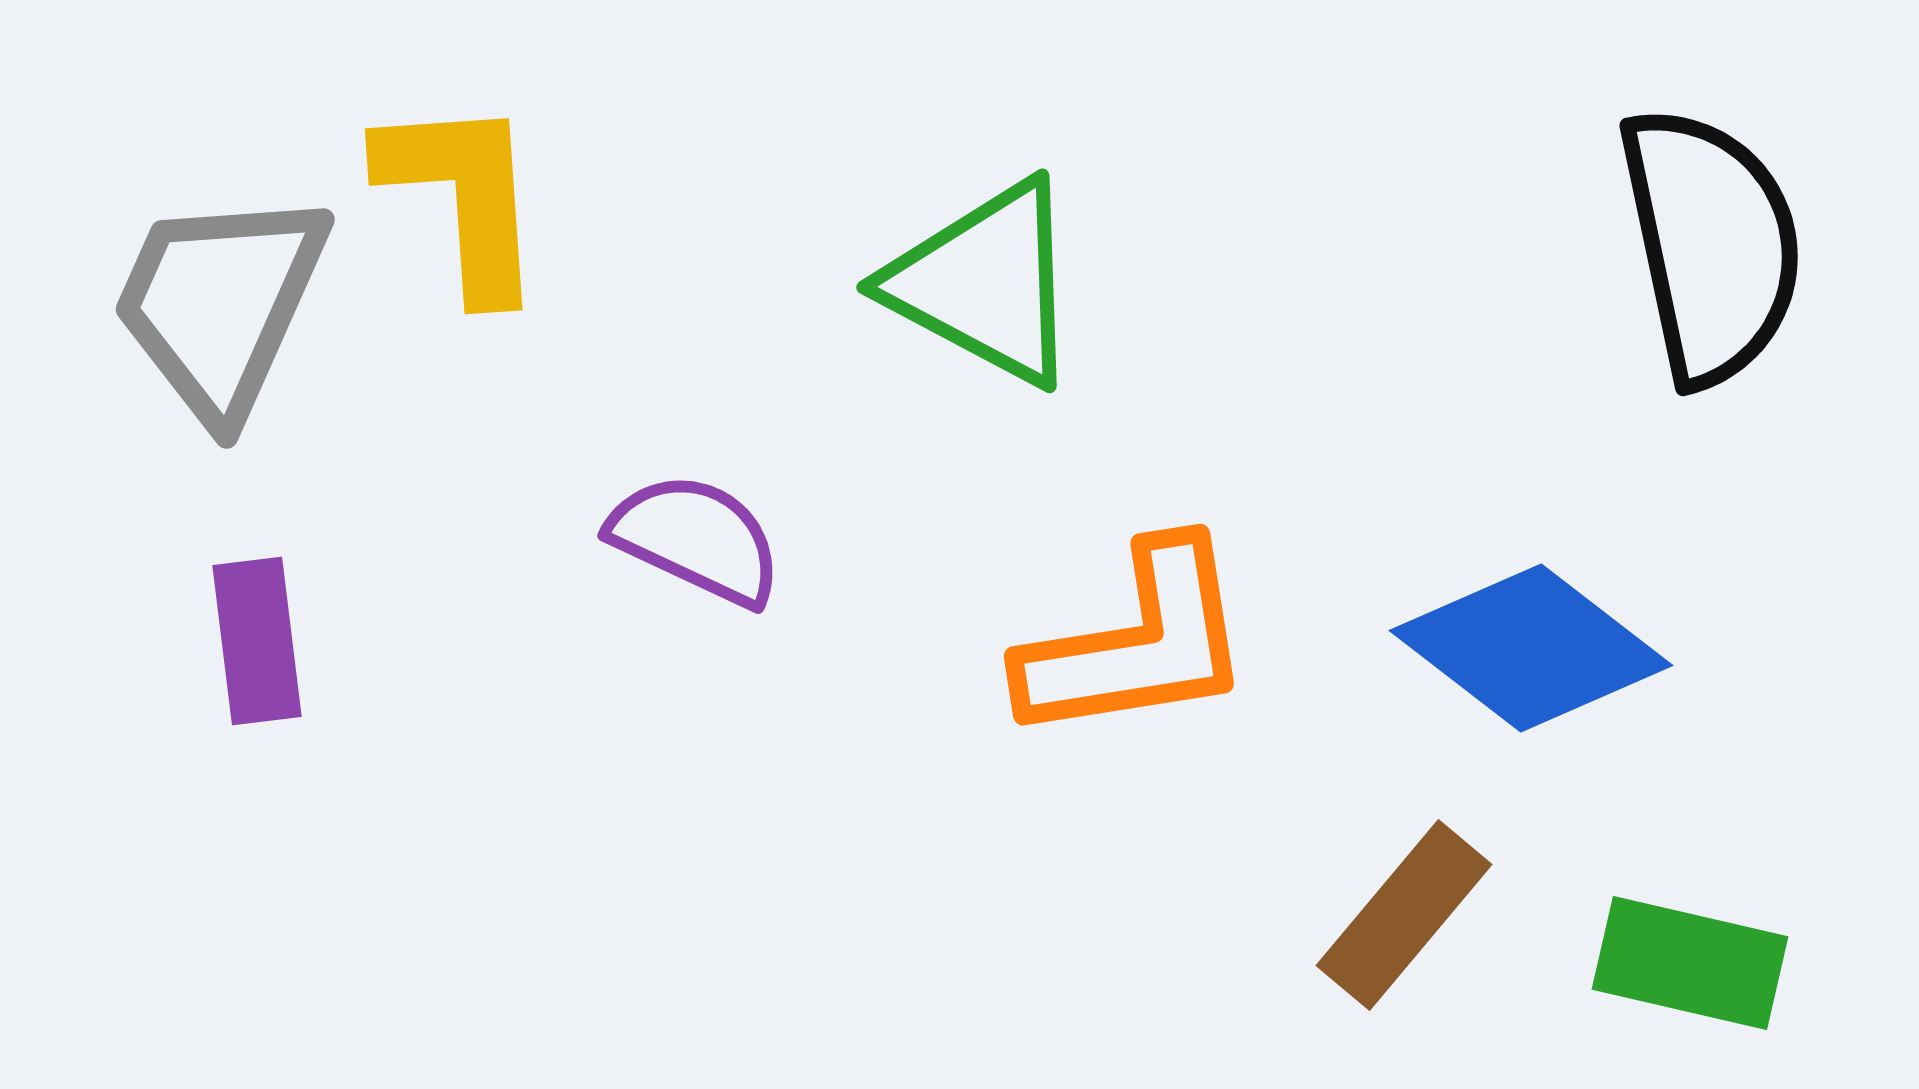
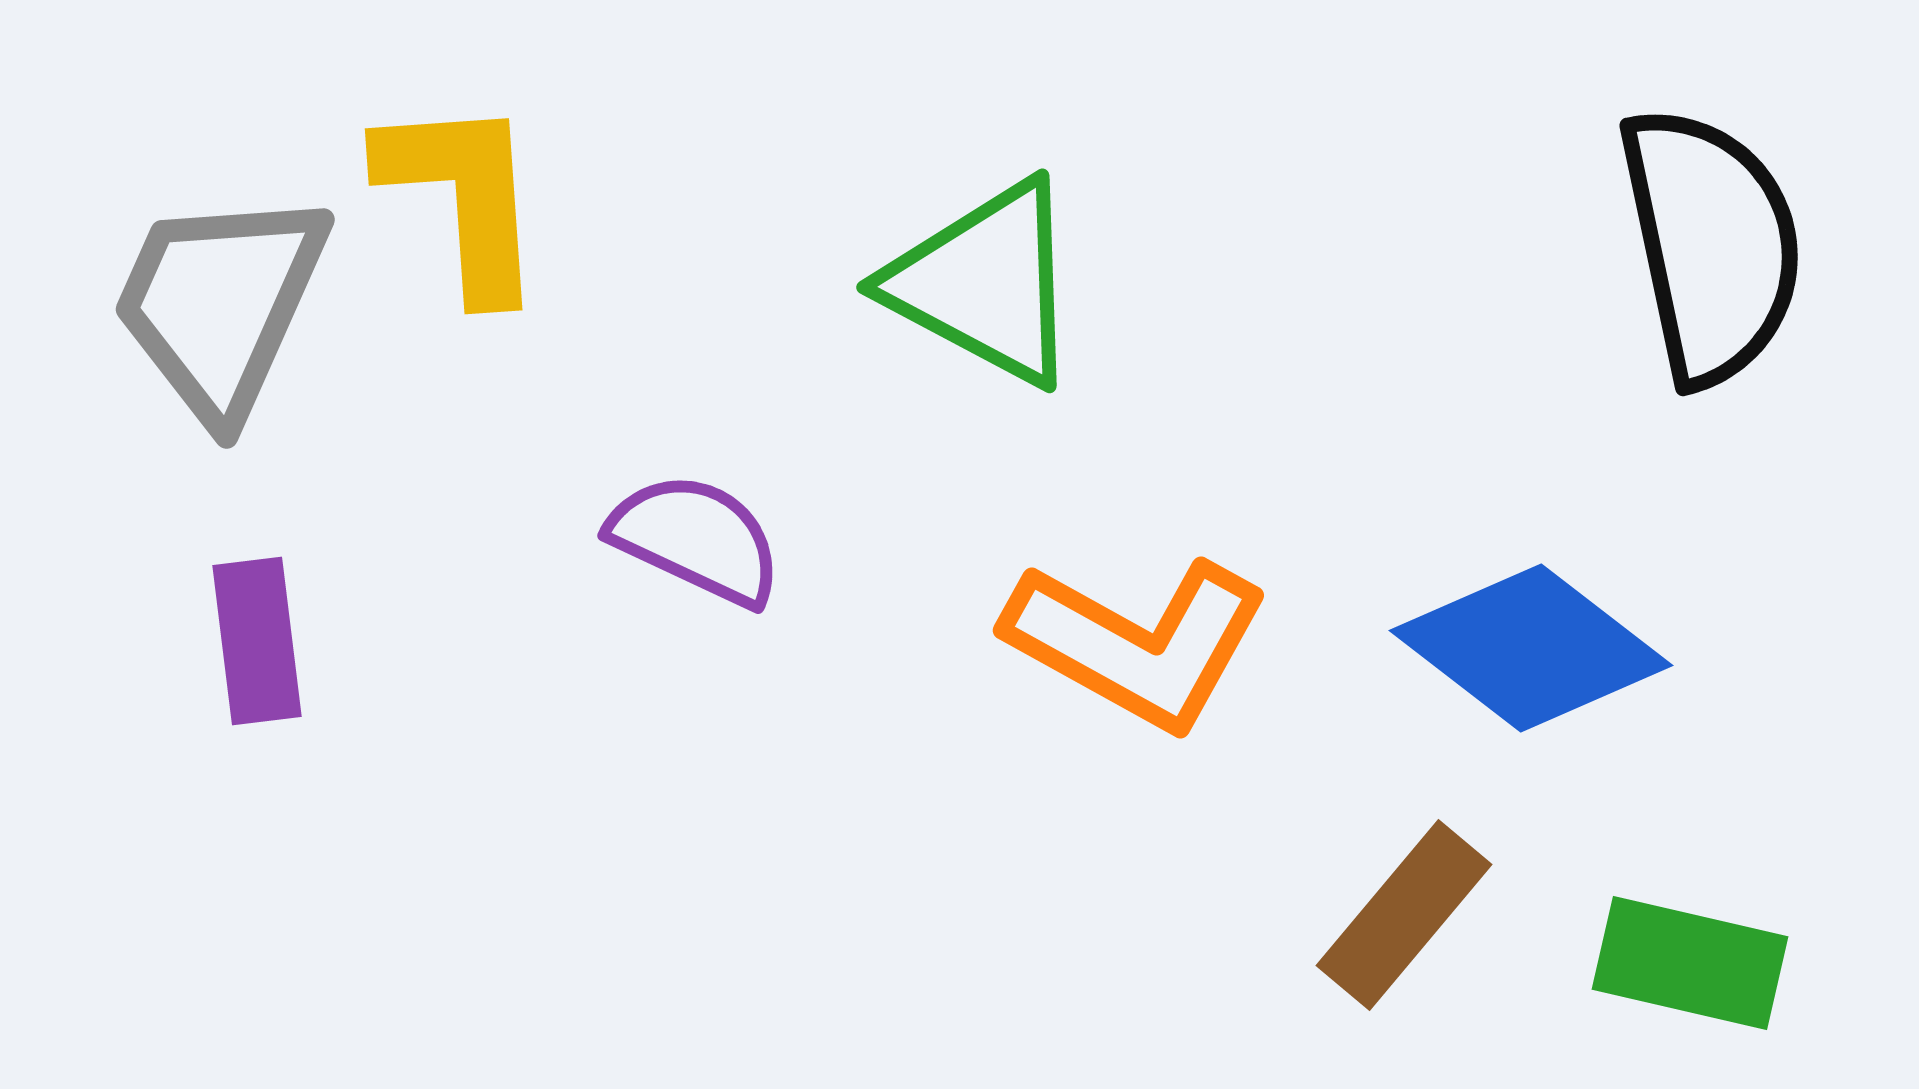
orange L-shape: rotated 38 degrees clockwise
